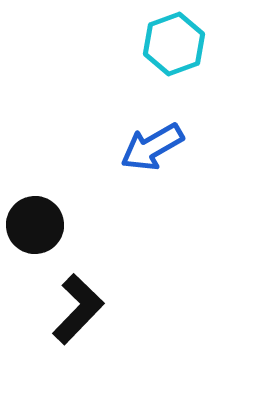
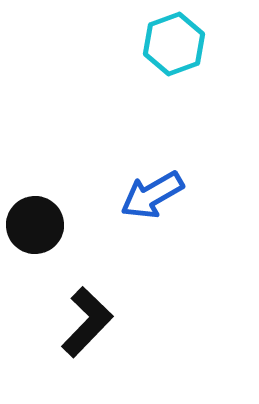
blue arrow: moved 48 px down
black L-shape: moved 9 px right, 13 px down
